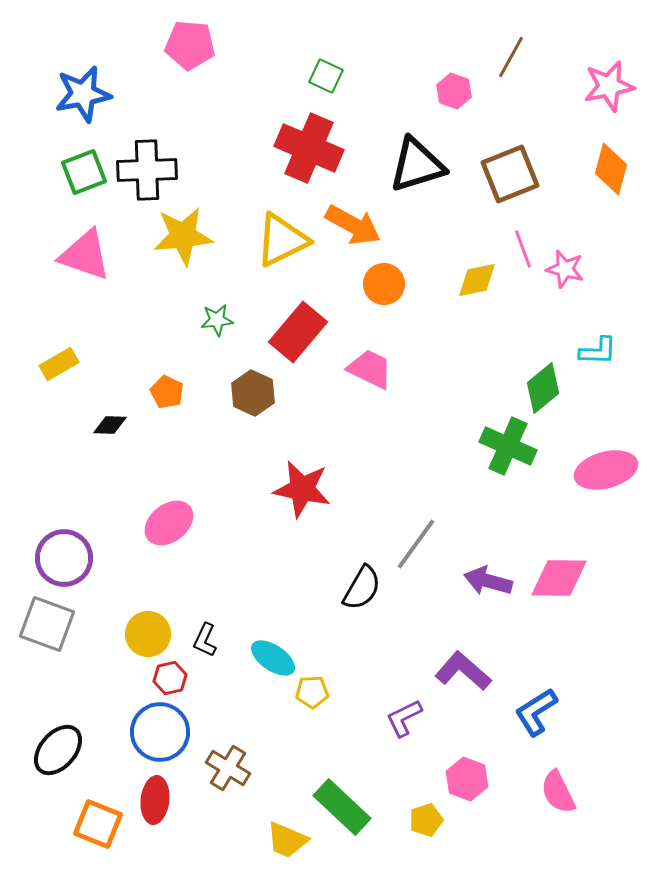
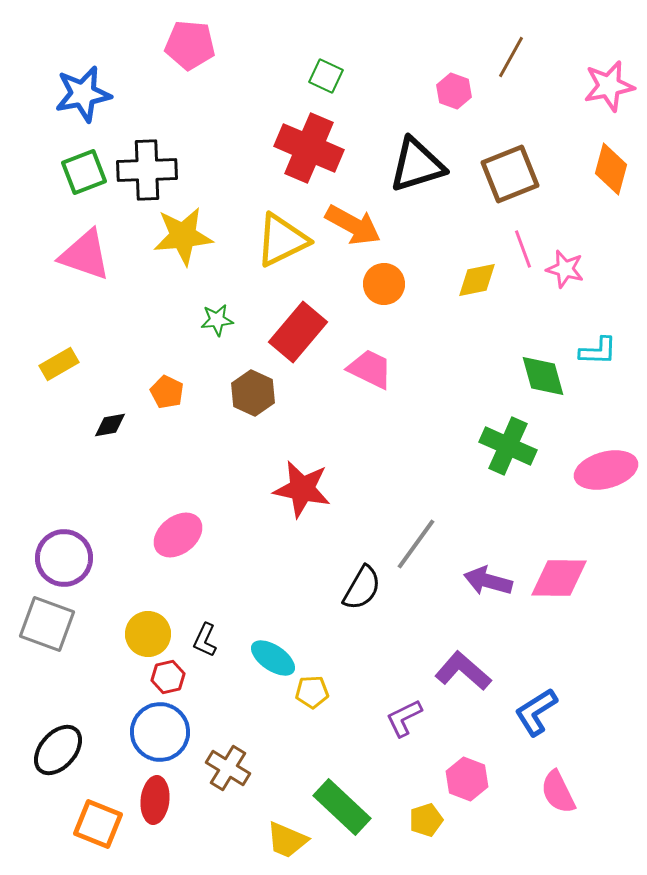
green diamond at (543, 388): moved 12 px up; rotated 66 degrees counterclockwise
black diamond at (110, 425): rotated 12 degrees counterclockwise
pink ellipse at (169, 523): moved 9 px right, 12 px down
red hexagon at (170, 678): moved 2 px left, 1 px up
